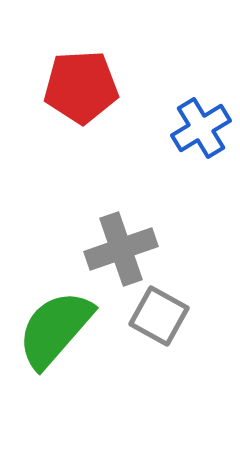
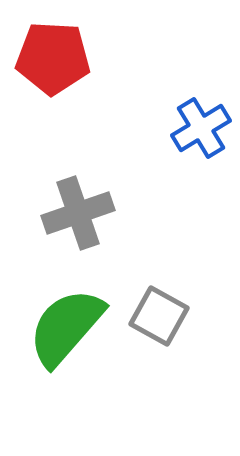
red pentagon: moved 28 px left, 29 px up; rotated 6 degrees clockwise
gray cross: moved 43 px left, 36 px up
green semicircle: moved 11 px right, 2 px up
